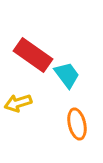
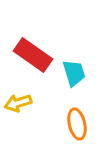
cyan trapezoid: moved 7 px right, 2 px up; rotated 20 degrees clockwise
